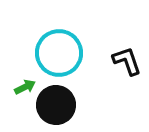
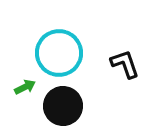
black L-shape: moved 2 px left, 3 px down
black circle: moved 7 px right, 1 px down
